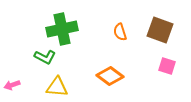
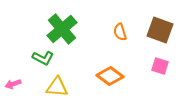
green cross: rotated 28 degrees counterclockwise
green L-shape: moved 2 px left, 1 px down
pink square: moved 7 px left
pink arrow: moved 1 px right, 1 px up
